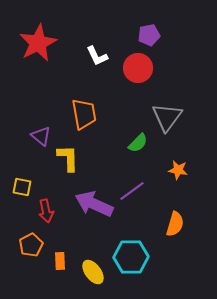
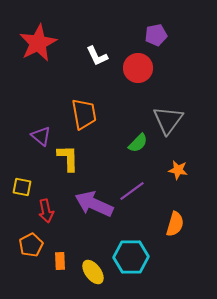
purple pentagon: moved 7 px right
gray triangle: moved 1 px right, 3 px down
